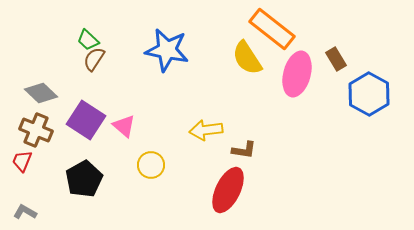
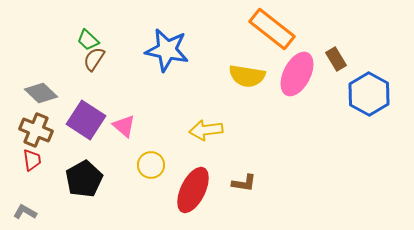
yellow semicircle: moved 18 px down; rotated 48 degrees counterclockwise
pink ellipse: rotated 12 degrees clockwise
brown L-shape: moved 33 px down
red trapezoid: moved 10 px right, 1 px up; rotated 150 degrees clockwise
red ellipse: moved 35 px left
